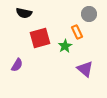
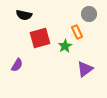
black semicircle: moved 2 px down
purple triangle: rotated 42 degrees clockwise
